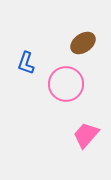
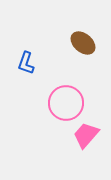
brown ellipse: rotated 75 degrees clockwise
pink circle: moved 19 px down
